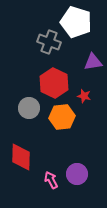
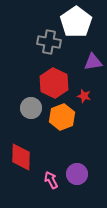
white pentagon: rotated 20 degrees clockwise
gray cross: rotated 10 degrees counterclockwise
gray circle: moved 2 px right
orange hexagon: rotated 15 degrees counterclockwise
